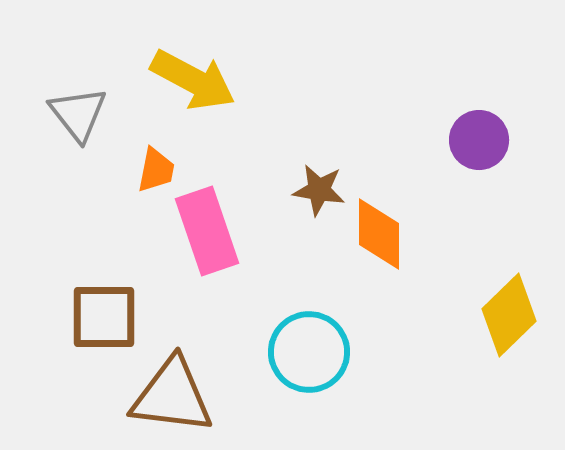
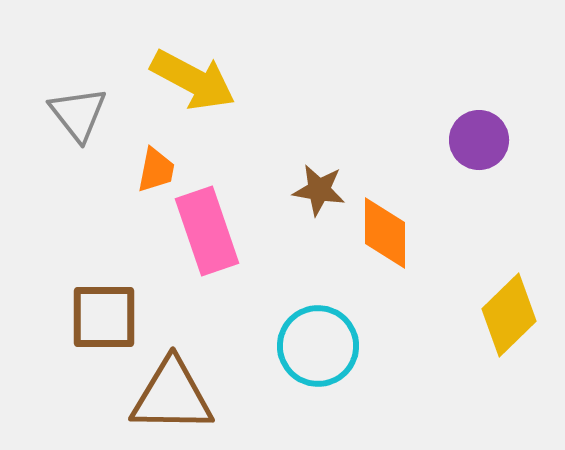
orange diamond: moved 6 px right, 1 px up
cyan circle: moved 9 px right, 6 px up
brown triangle: rotated 6 degrees counterclockwise
